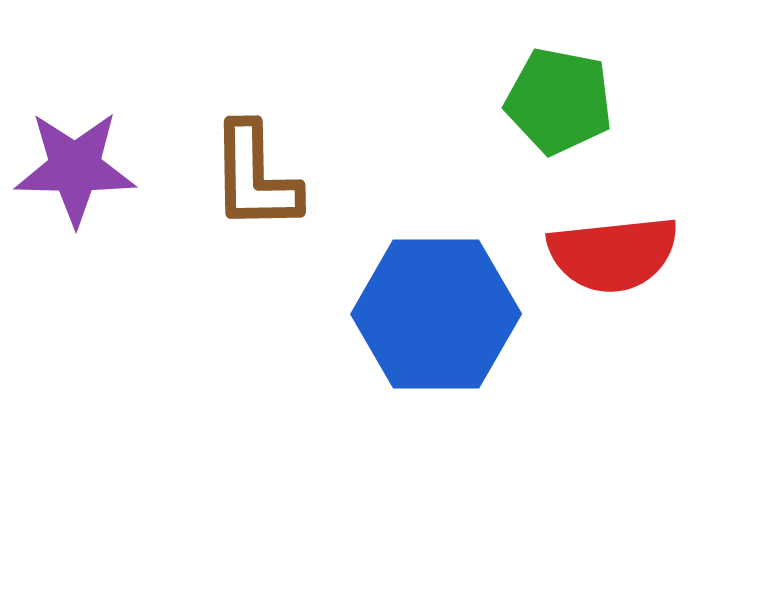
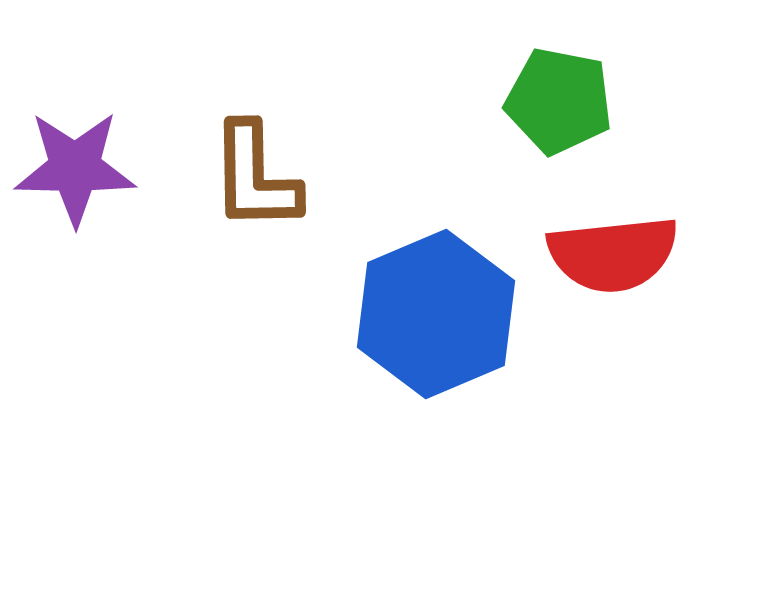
blue hexagon: rotated 23 degrees counterclockwise
